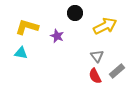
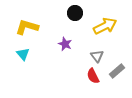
purple star: moved 8 px right, 8 px down
cyan triangle: moved 2 px right, 1 px down; rotated 40 degrees clockwise
red semicircle: moved 2 px left
